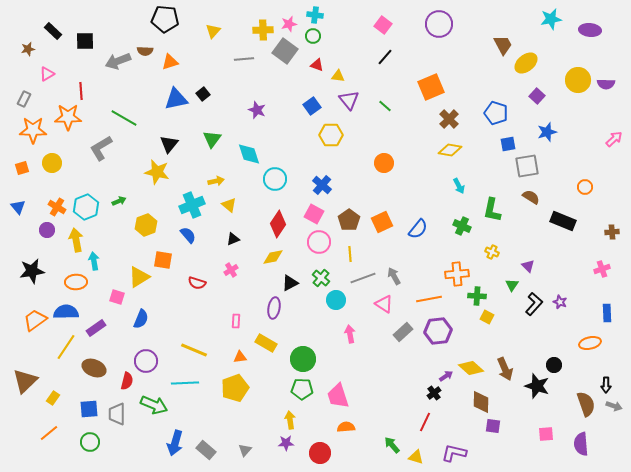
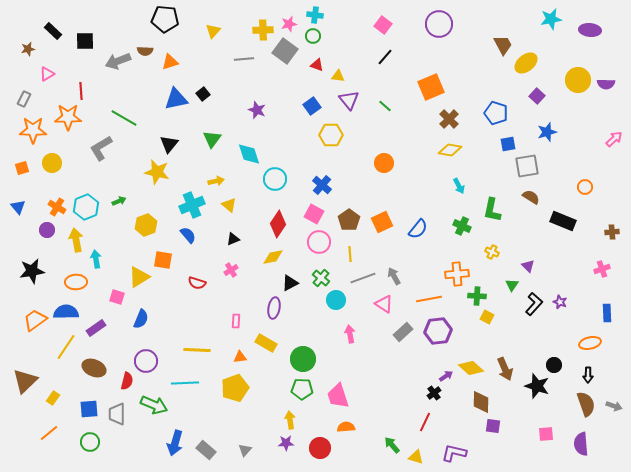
cyan arrow at (94, 261): moved 2 px right, 2 px up
yellow line at (194, 350): moved 3 px right; rotated 20 degrees counterclockwise
black arrow at (606, 385): moved 18 px left, 10 px up
red circle at (320, 453): moved 5 px up
